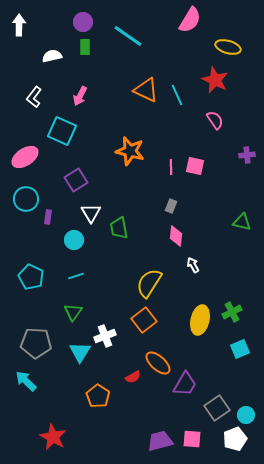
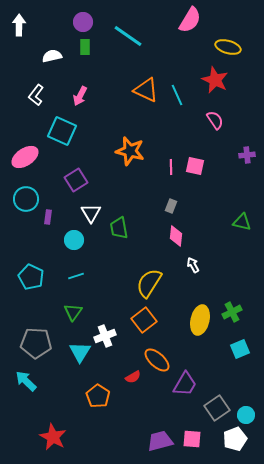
white L-shape at (34, 97): moved 2 px right, 2 px up
orange ellipse at (158, 363): moved 1 px left, 3 px up
